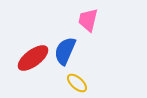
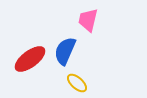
red ellipse: moved 3 px left, 1 px down
